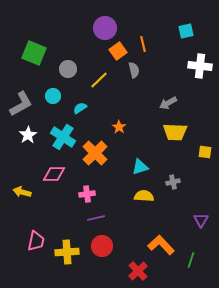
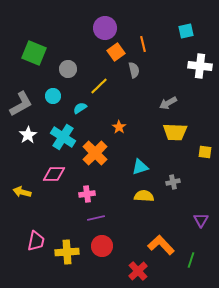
orange square: moved 2 px left, 1 px down
yellow line: moved 6 px down
